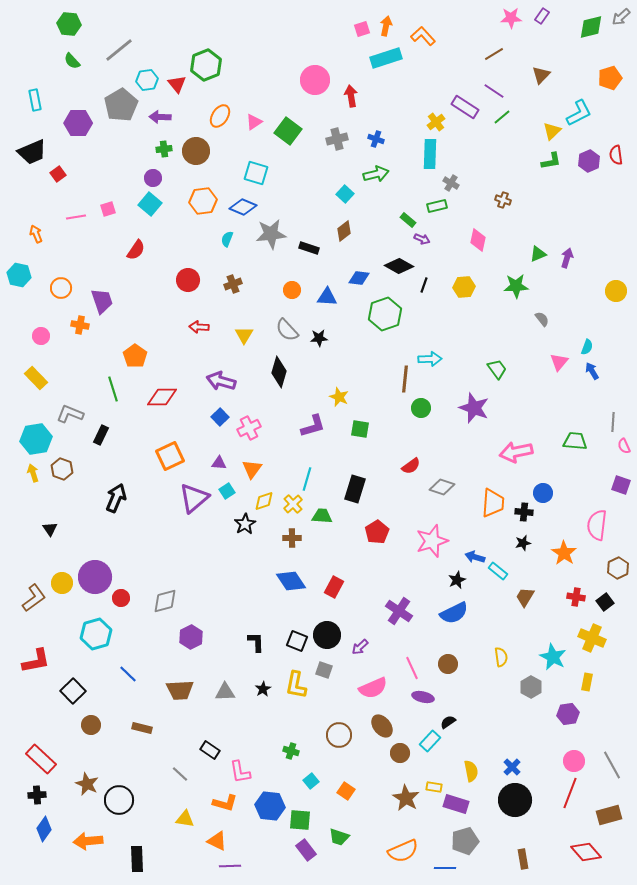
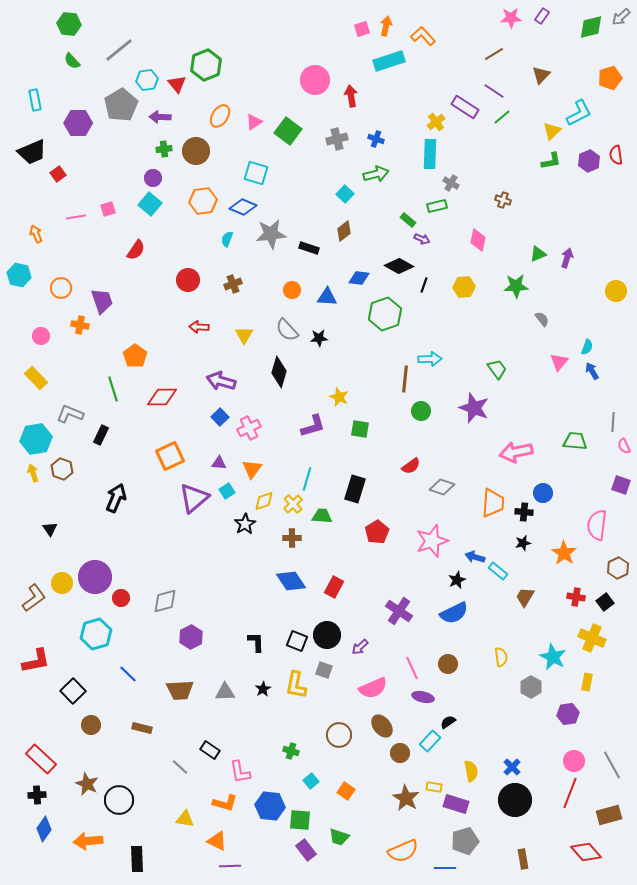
cyan rectangle at (386, 58): moved 3 px right, 3 px down
green circle at (421, 408): moved 3 px down
gray line at (180, 774): moved 7 px up
